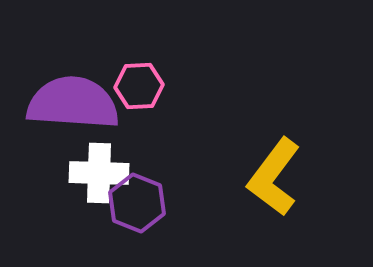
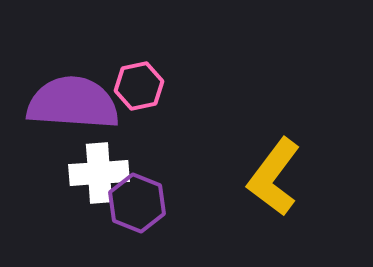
pink hexagon: rotated 9 degrees counterclockwise
white cross: rotated 6 degrees counterclockwise
